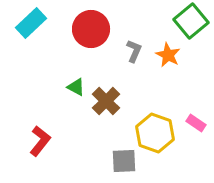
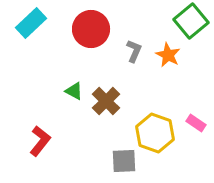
green triangle: moved 2 px left, 4 px down
